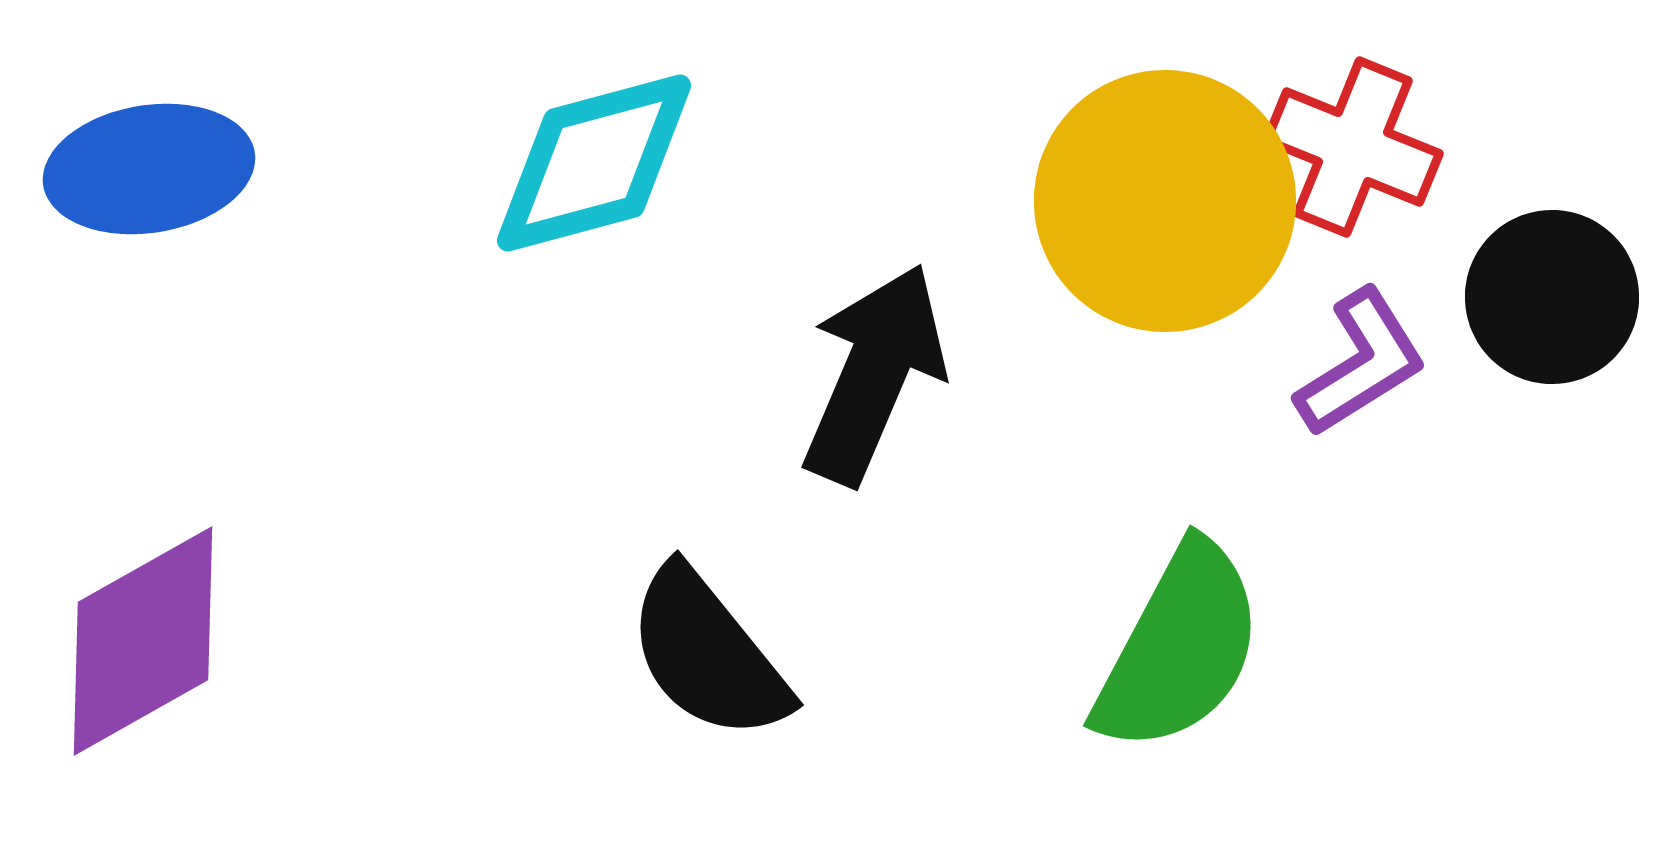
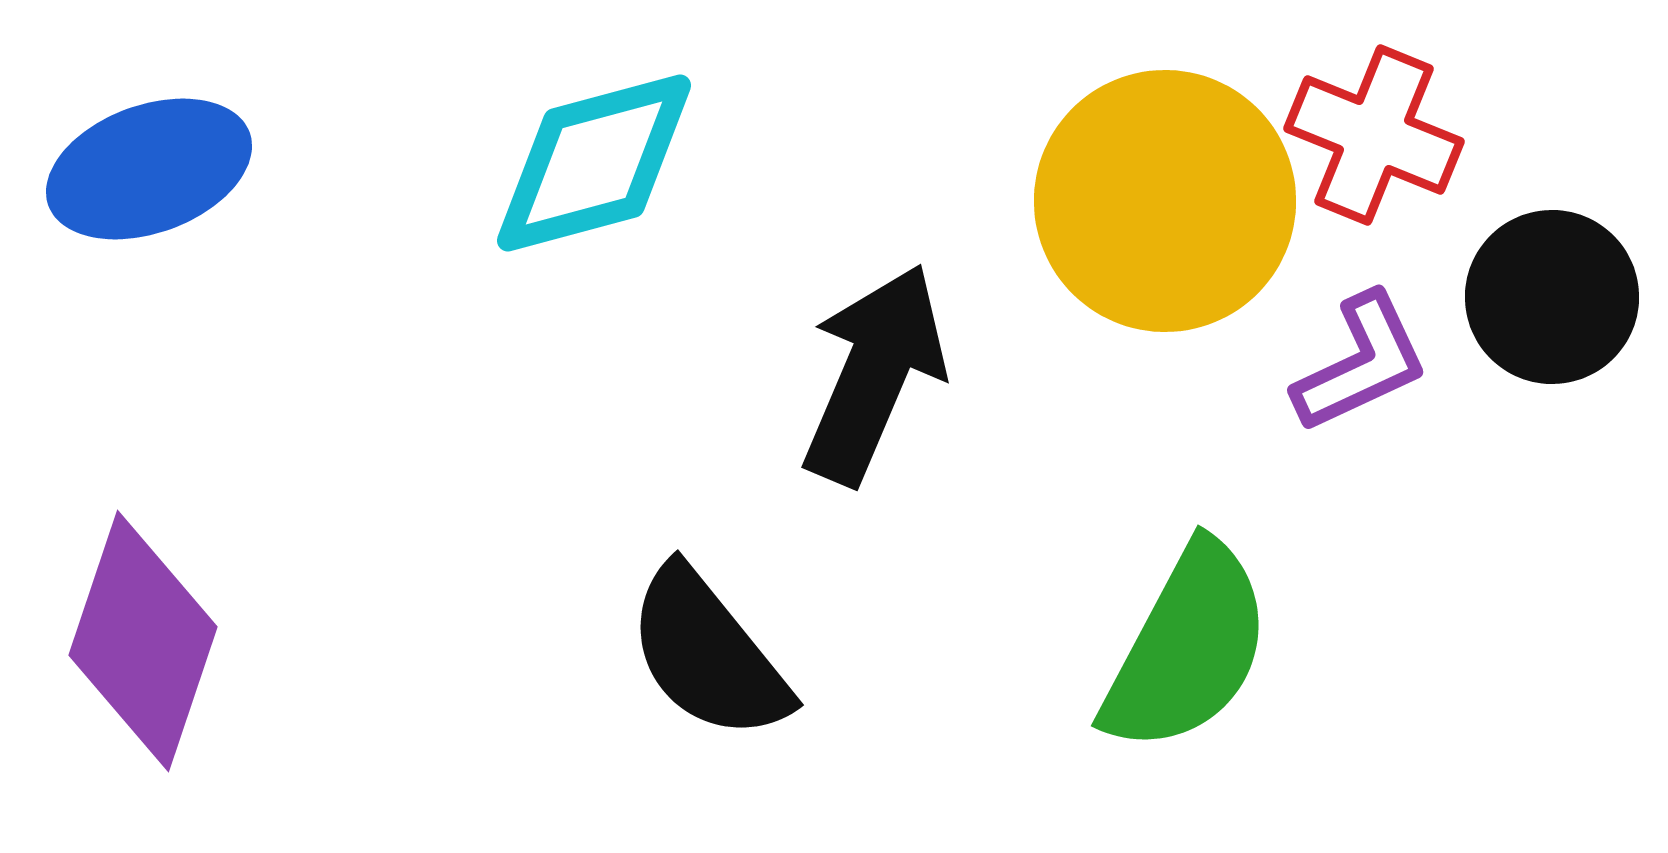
red cross: moved 21 px right, 12 px up
blue ellipse: rotated 11 degrees counterclockwise
purple L-shape: rotated 7 degrees clockwise
purple diamond: rotated 42 degrees counterclockwise
green semicircle: moved 8 px right
